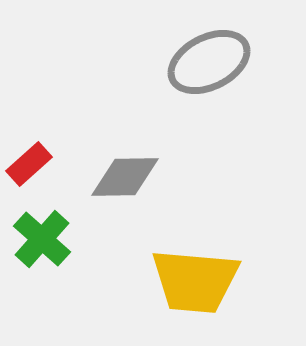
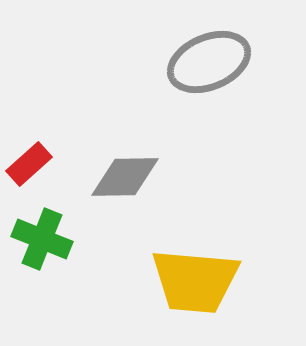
gray ellipse: rotated 4 degrees clockwise
green cross: rotated 20 degrees counterclockwise
